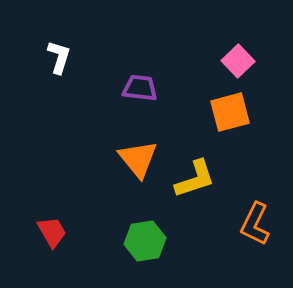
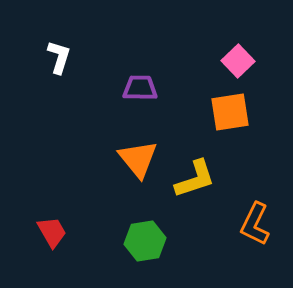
purple trapezoid: rotated 6 degrees counterclockwise
orange square: rotated 6 degrees clockwise
